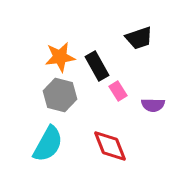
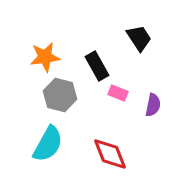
black trapezoid: rotated 104 degrees counterclockwise
orange star: moved 15 px left
pink rectangle: moved 2 px down; rotated 36 degrees counterclockwise
purple semicircle: rotated 80 degrees counterclockwise
red diamond: moved 8 px down
